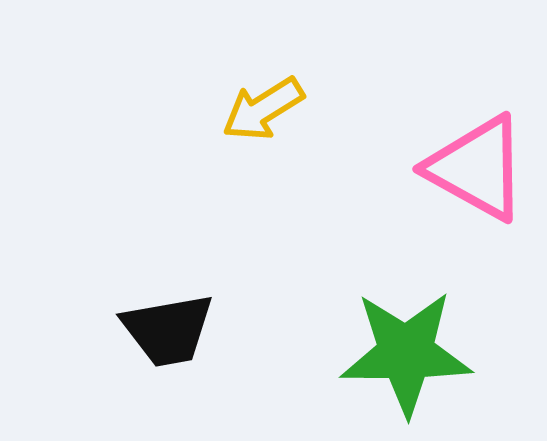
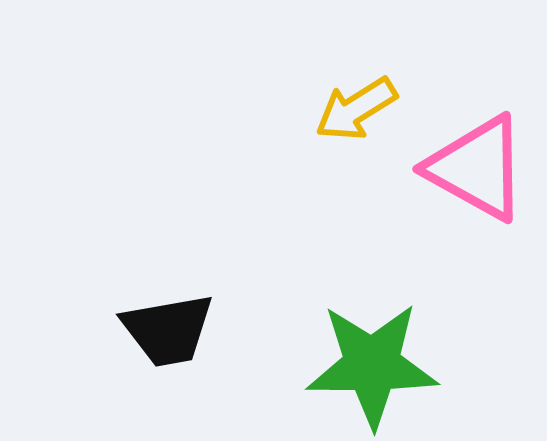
yellow arrow: moved 93 px right
green star: moved 34 px left, 12 px down
